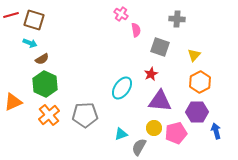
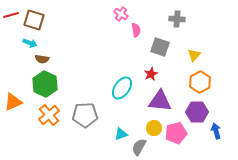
brown semicircle: rotated 40 degrees clockwise
